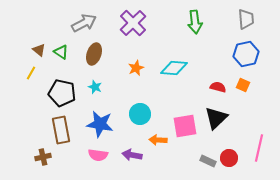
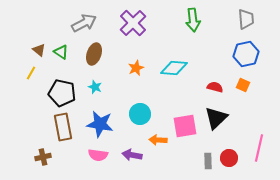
green arrow: moved 2 px left, 2 px up
red semicircle: moved 3 px left
brown rectangle: moved 2 px right, 3 px up
gray rectangle: rotated 63 degrees clockwise
